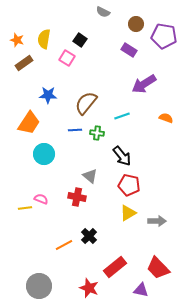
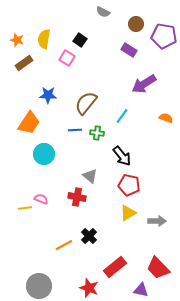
cyan line: rotated 35 degrees counterclockwise
